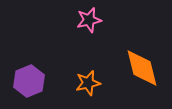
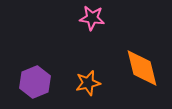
pink star: moved 3 px right, 2 px up; rotated 20 degrees clockwise
purple hexagon: moved 6 px right, 1 px down
